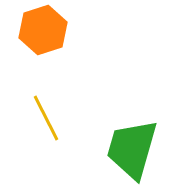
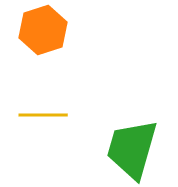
yellow line: moved 3 px left, 3 px up; rotated 63 degrees counterclockwise
